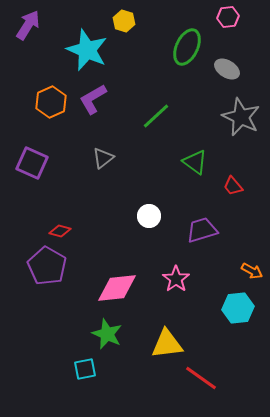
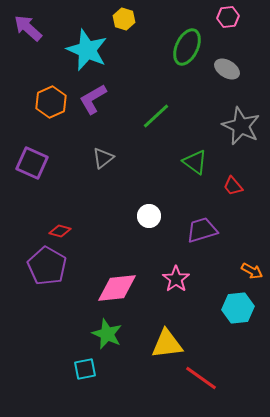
yellow hexagon: moved 2 px up
purple arrow: moved 3 px down; rotated 80 degrees counterclockwise
gray star: moved 9 px down
